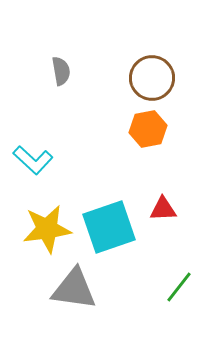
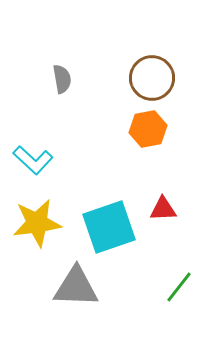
gray semicircle: moved 1 px right, 8 px down
yellow star: moved 10 px left, 6 px up
gray triangle: moved 2 px right, 2 px up; rotated 6 degrees counterclockwise
